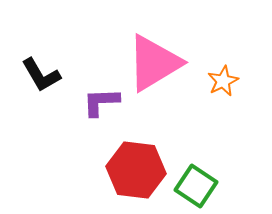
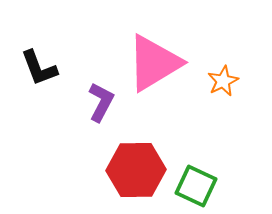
black L-shape: moved 2 px left, 7 px up; rotated 9 degrees clockwise
purple L-shape: rotated 120 degrees clockwise
red hexagon: rotated 8 degrees counterclockwise
green square: rotated 9 degrees counterclockwise
